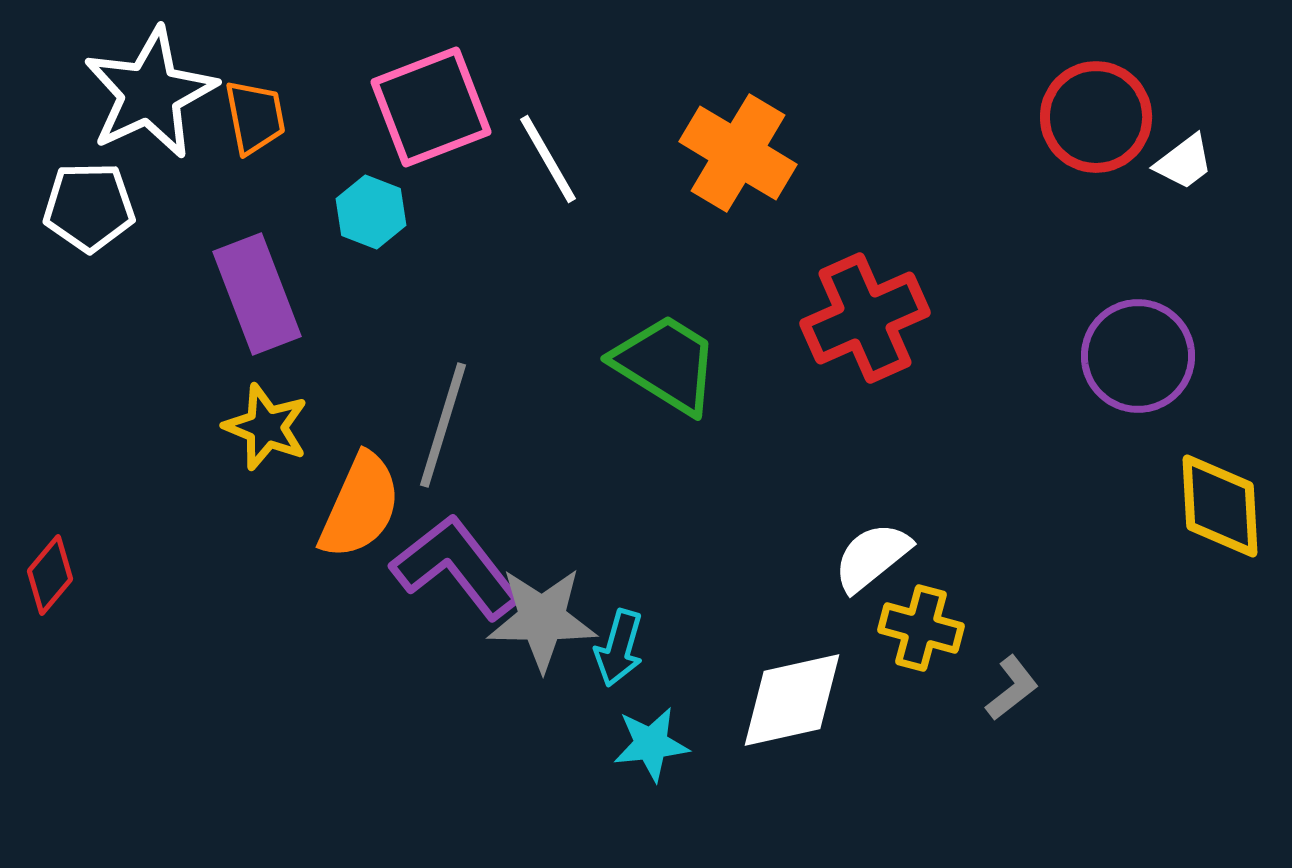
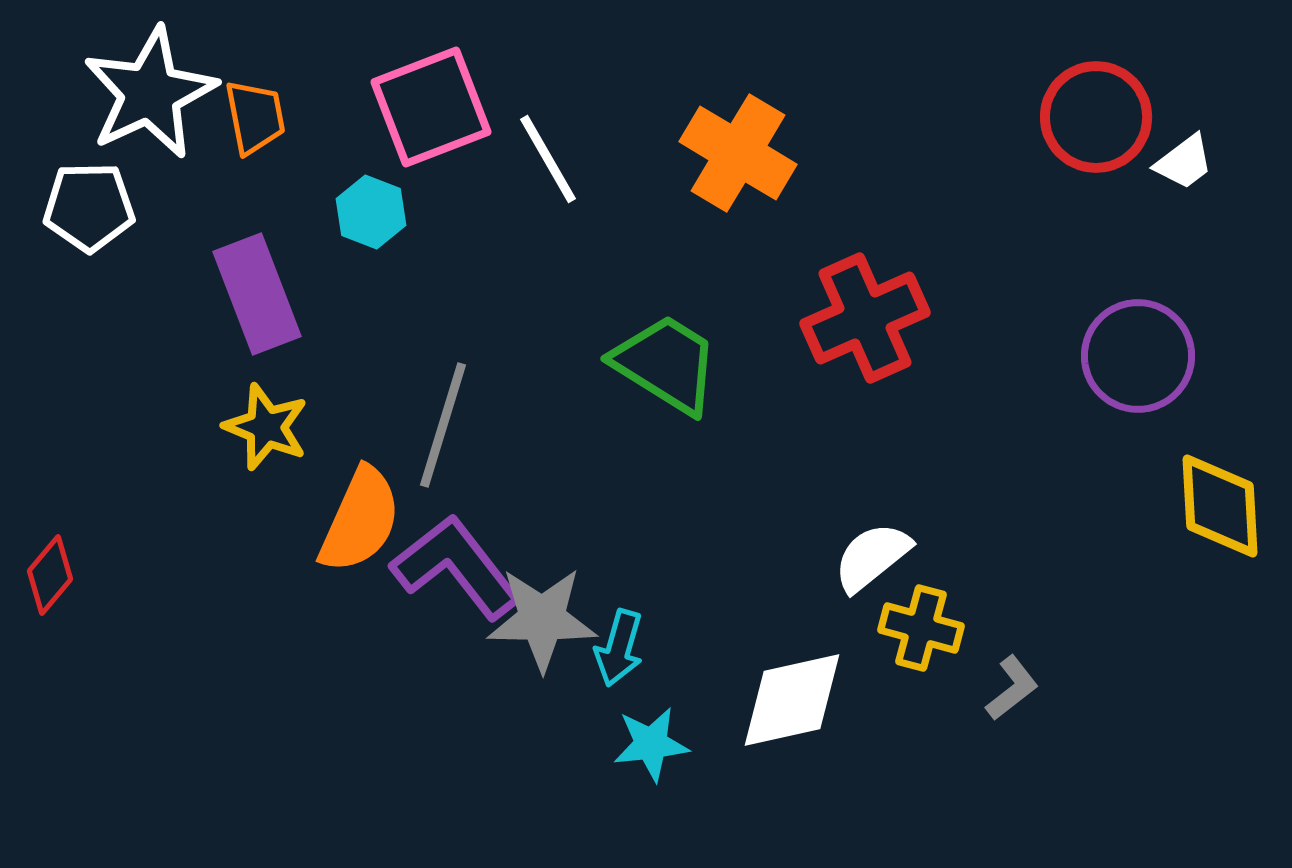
orange semicircle: moved 14 px down
